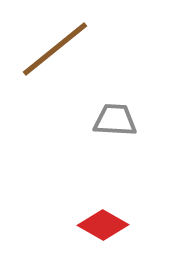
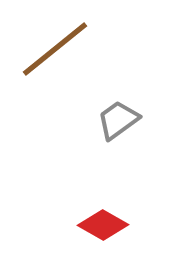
gray trapezoid: moved 3 px right; rotated 39 degrees counterclockwise
